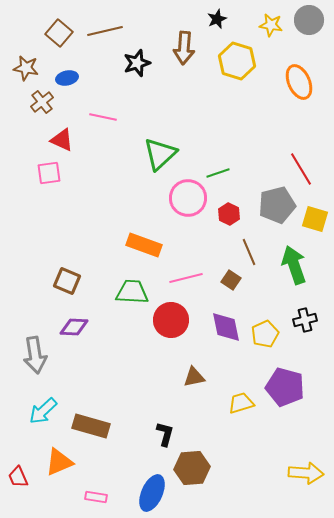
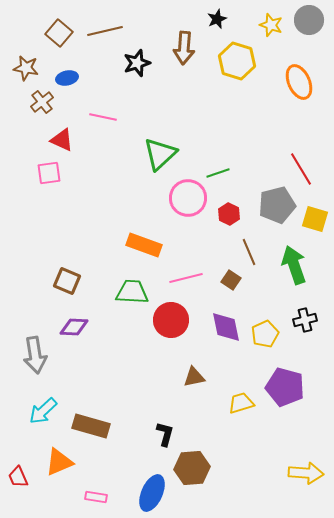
yellow star at (271, 25): rotated 10 degrees clockwise
